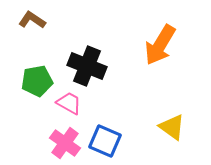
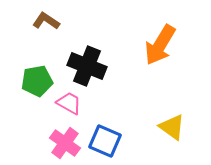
brown L-shape: moved 14 px right, 1 px down
